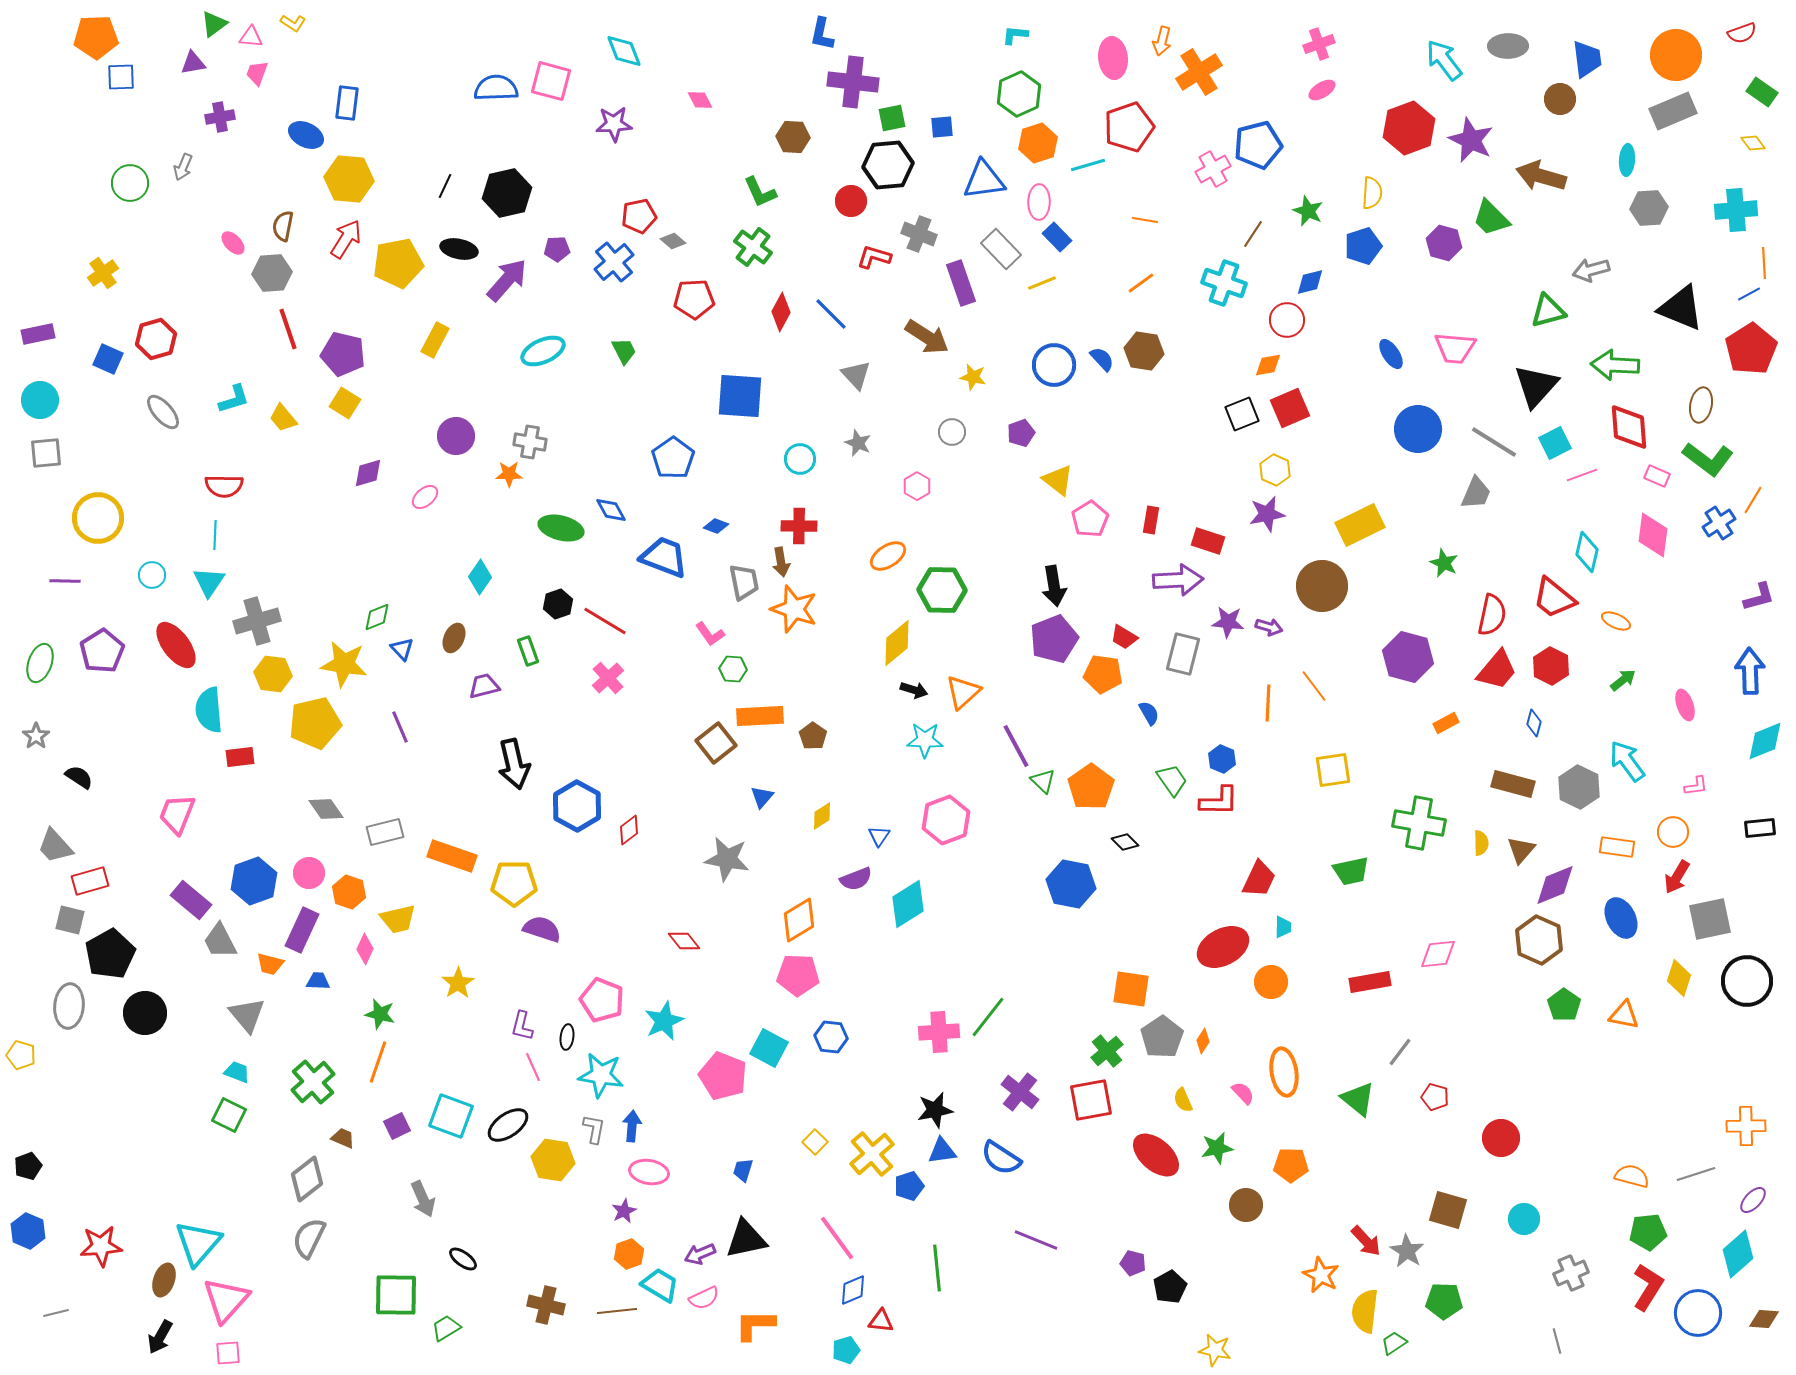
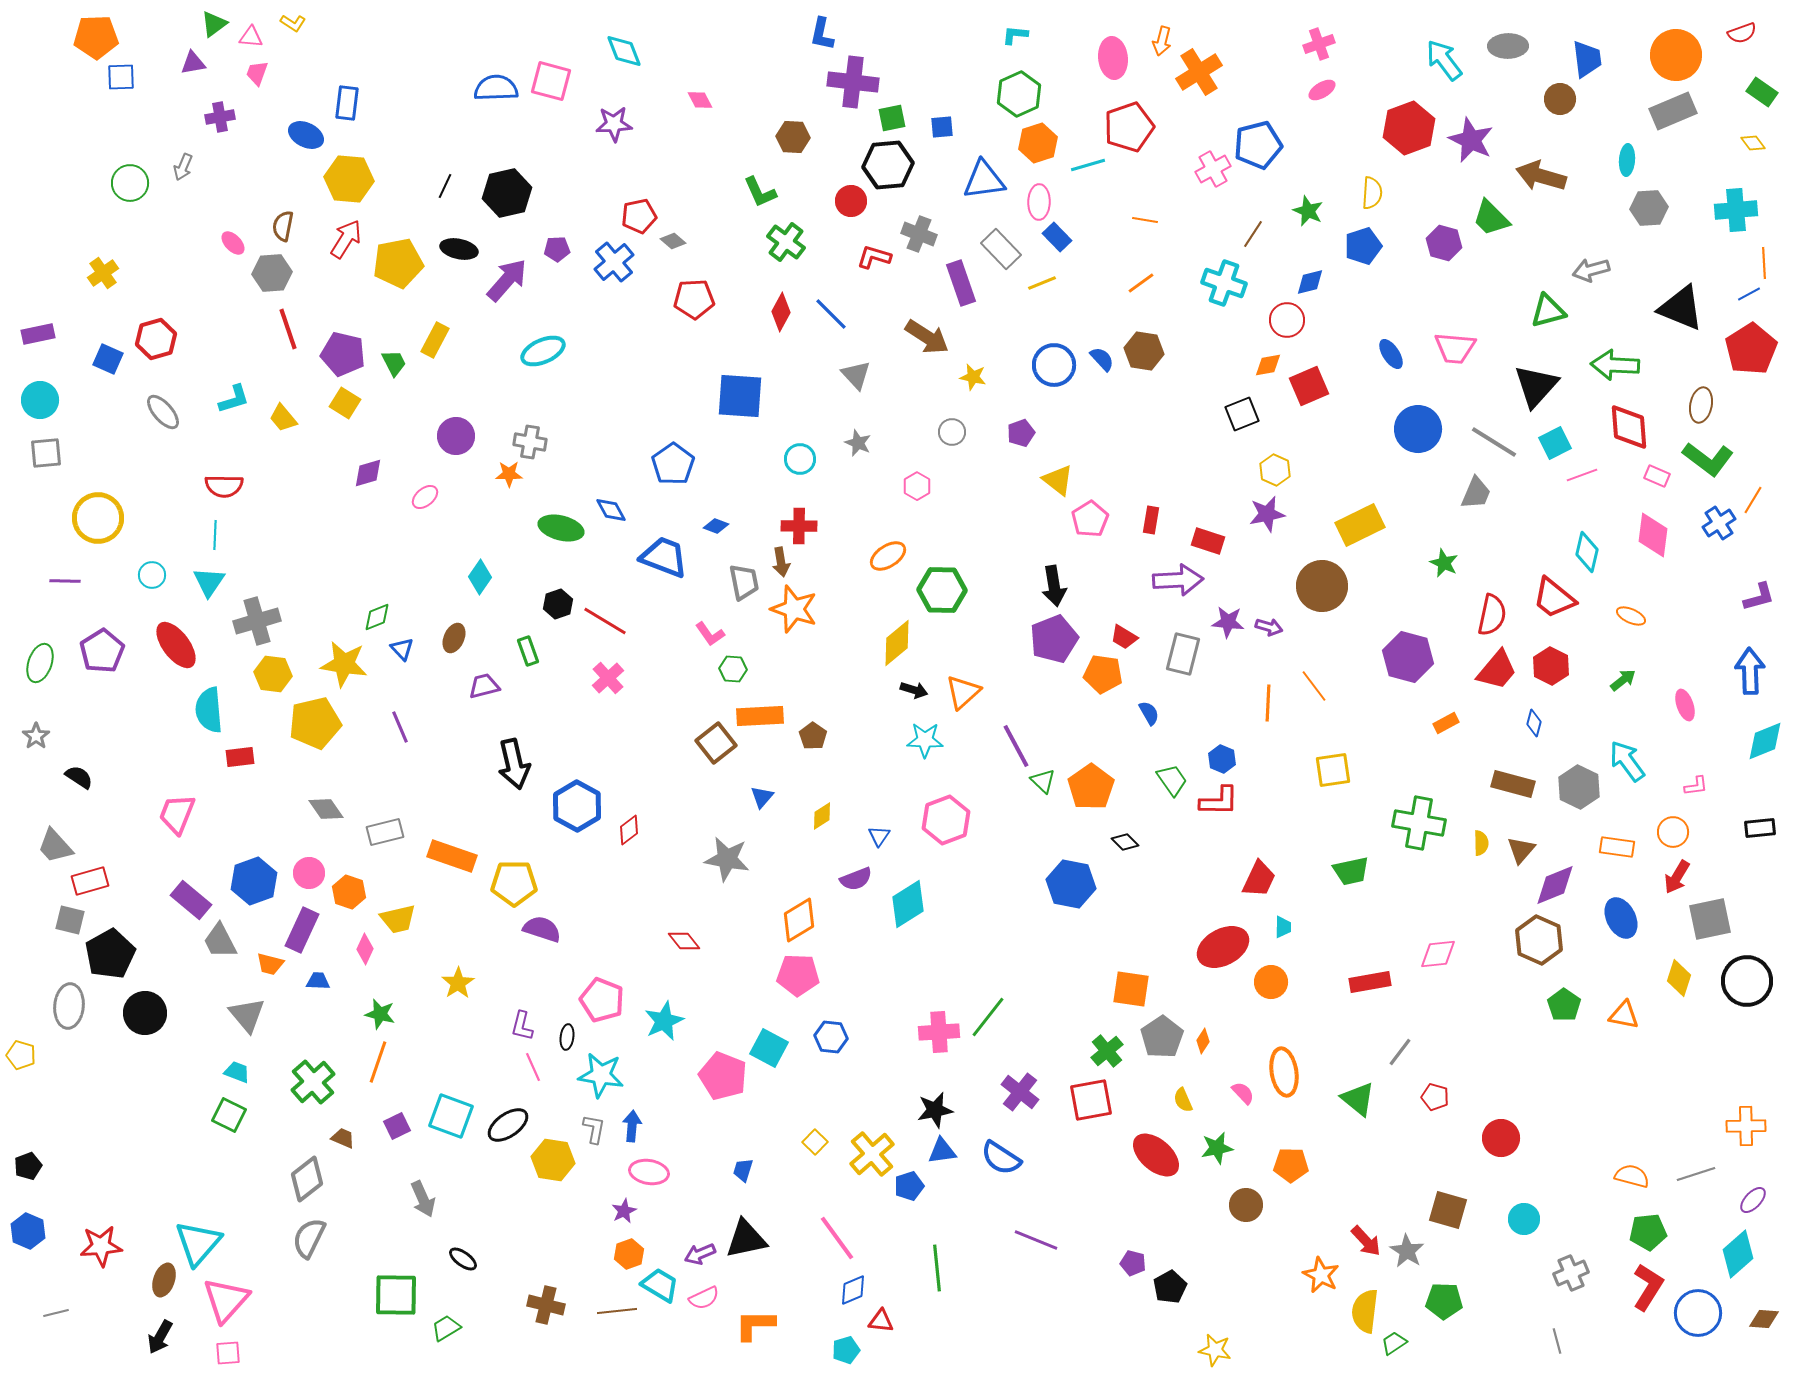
green cross at (753, 247): moved 33 px right, 5 px up
green trapezoid at (624, 351): moved 230 px left, 12 px down
red square at (1290, 408): moved 19 px right, 22 px up
blue pentagon at (673, 458): moved 6 px down
orange ellipse at (1616, 621): moved 15 px right, 5 px up
